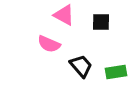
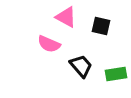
pink triangle: moved 2 px right, 2 px down
black square: moved 4 px down; rotated 12 degrees clockwise
green rectangle: moved 2 px down
